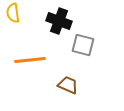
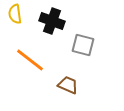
yellow semicircle: moved 2 px right, 1 px down
black cross: moved 7 px left
orange line: rotated 44 degrees clockwise
